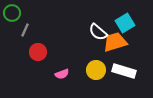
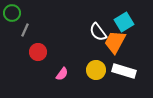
cyan square: moved 1 px left, 1 px up
white semicircle: rotated 12 degrees clockwise
orange trapezoid: rotated 45 degrees counterclockwise
pink semicircle: rotated 32 degrees counterclockwise
